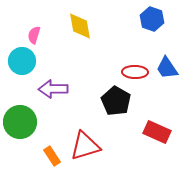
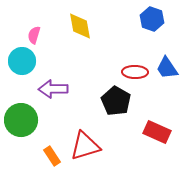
green circle: moved 1 px right, 2 px up
